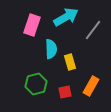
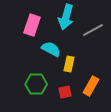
cyan arrow: rotated 135 degrees clockwise
gray line: rotated 25 degrees clockwise
cyan semicircle: rotated 60 degrees counterclockwise
yellow rectangle: moved 1 px left, 2 px down; rotated 28 degrees clockwise
green hexagon: rotated 15 degrees clockwise
